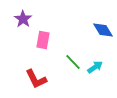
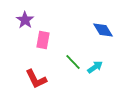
purple star: moved 2 px right, 1 px down
